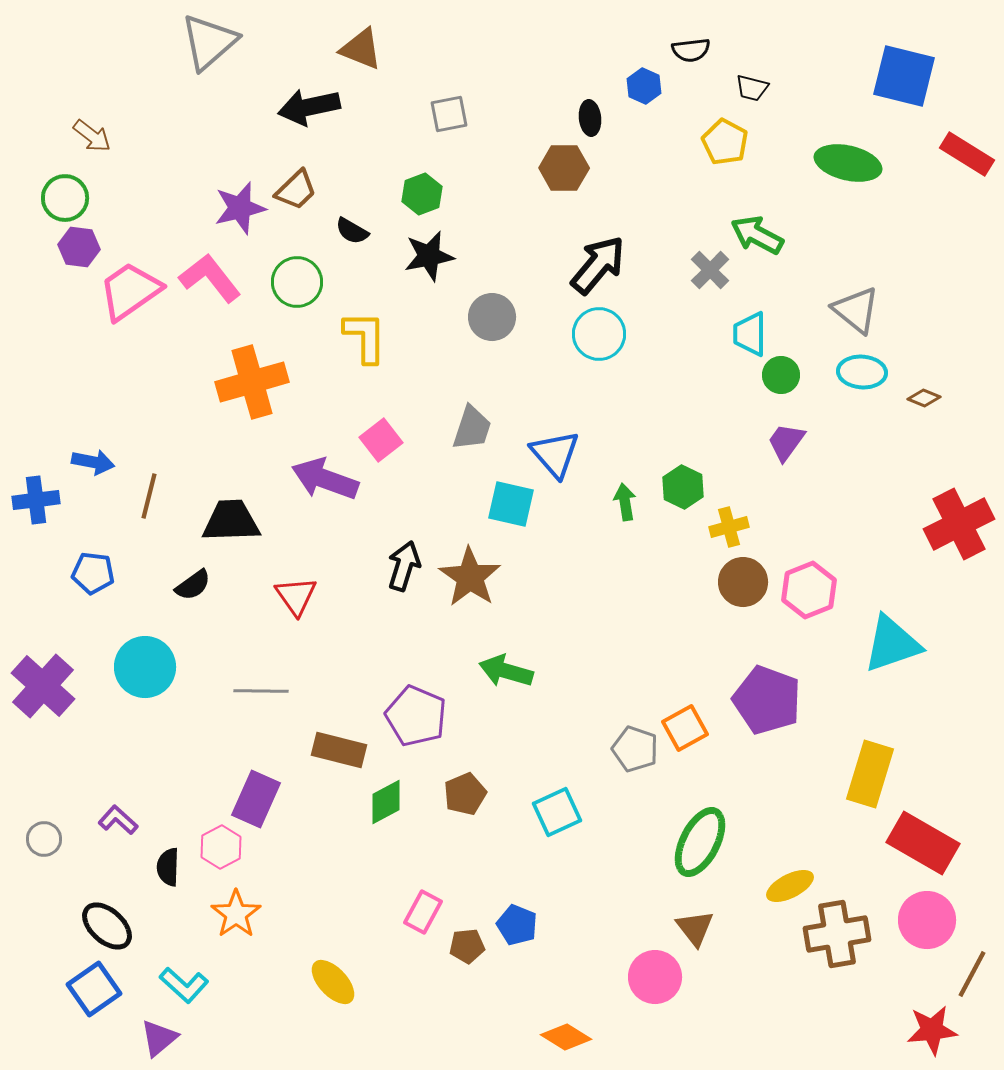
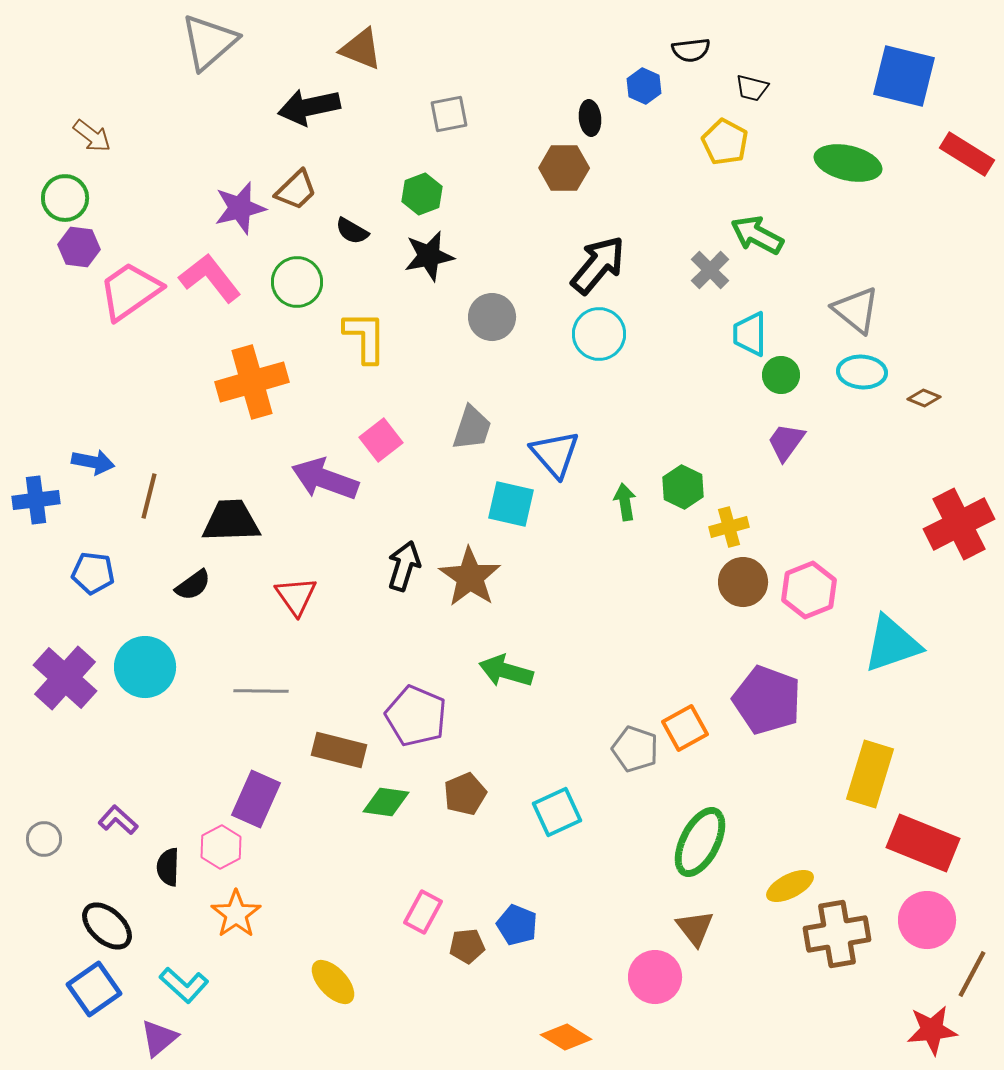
purple cross at (43, 686): moved 22 px right, 8 px up
green diamond at (386, 802): rotated 36 degrees clockwise
red rectangle at (923, 843): rotated 8 degrees counterclockwise
